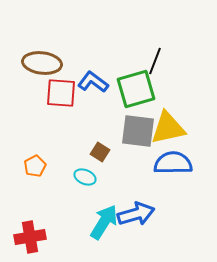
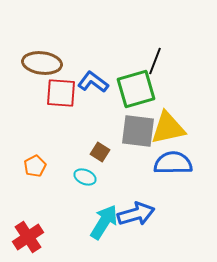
red cross: moved 2 px left; rotated 24 degrees counterclockwise
